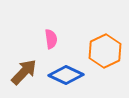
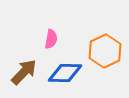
pink semicircle: rotated 18 degrees clockwise
blue diamond: moved 1 px left, 2 px up; rotated 24 degrees counterclockwise
